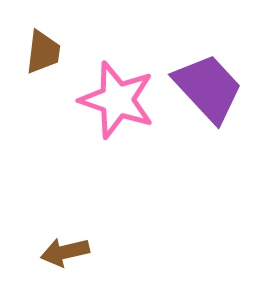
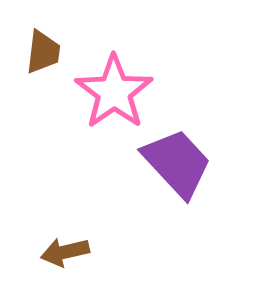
purple trapezoid: moved 31 px left, 75 px down
pink star: moved 3 px left, 8 px up; rotated 18 degrees clockwise
